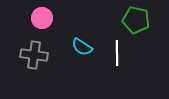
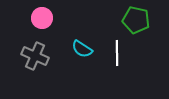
cyan semicircle: moved 2 px down
gray cross: moved 1 px right, 1 px down; rotated 16 degrees clockwise
